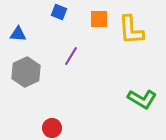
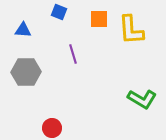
blue triangle: moved 5 px right, 4 px up
purple line: moved 2 px right, 2 px up; rotated 48 degrees counterclockwise
gray hexagon: rotated 24 degrees clockwise
